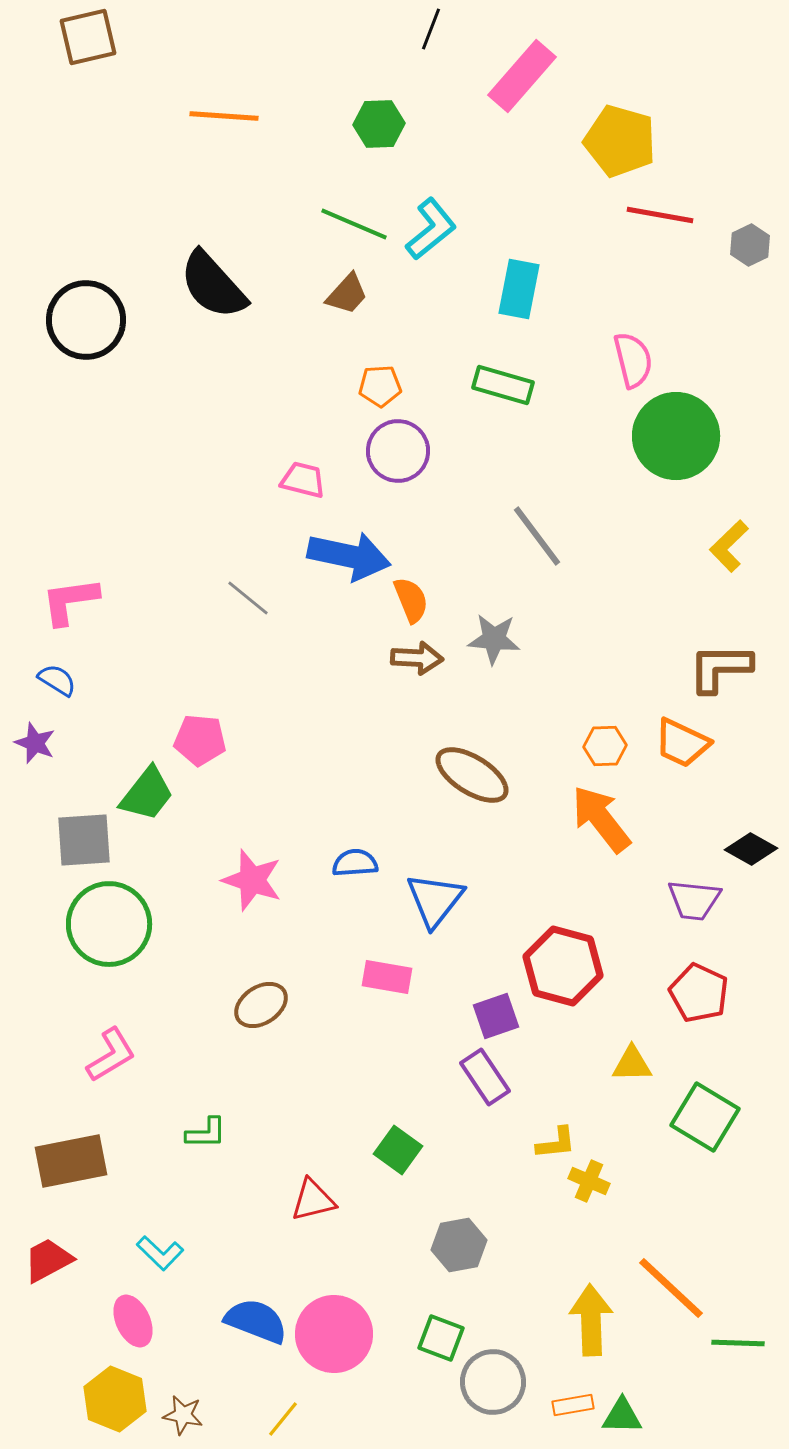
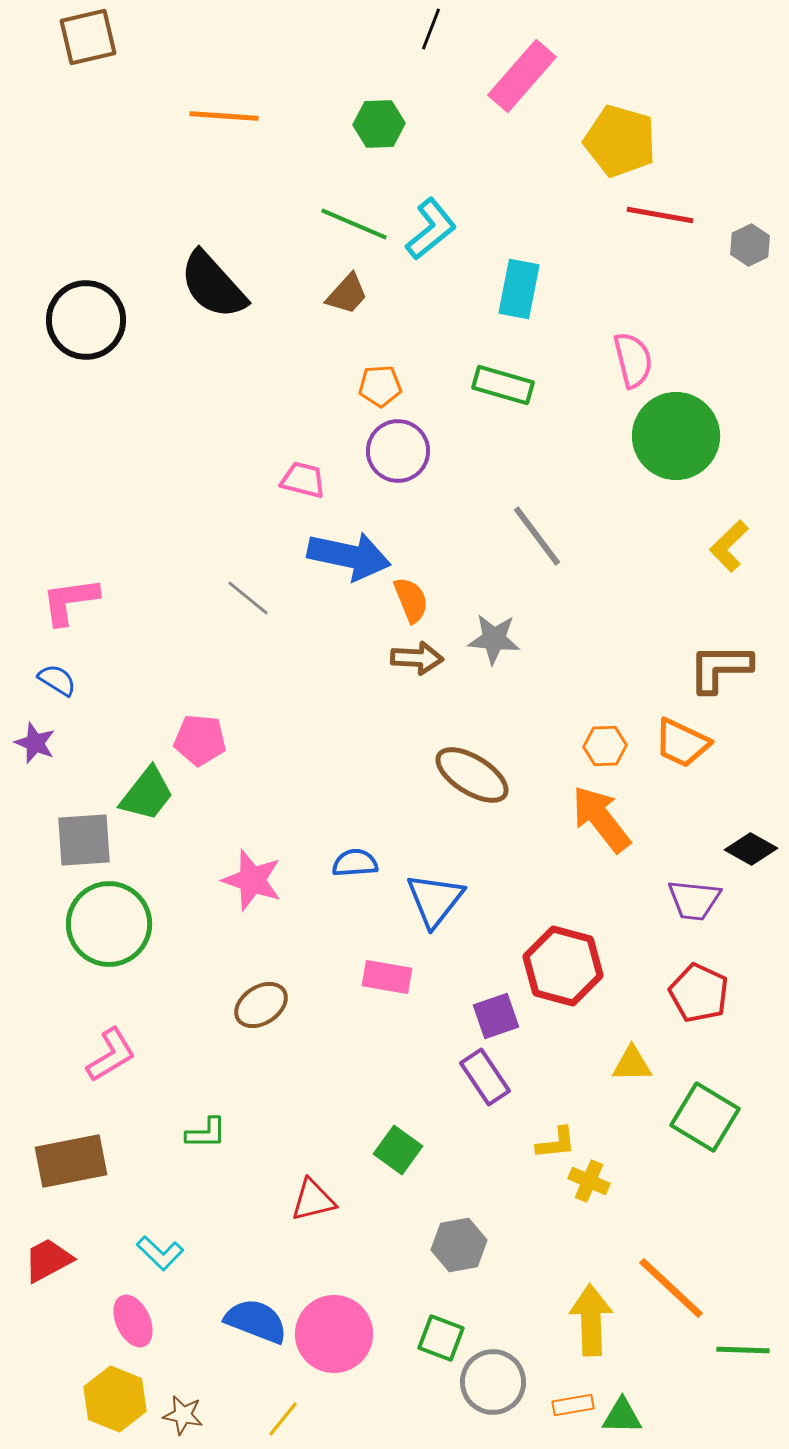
green line at (738, 1343): moved 5 px right, 7 px down
